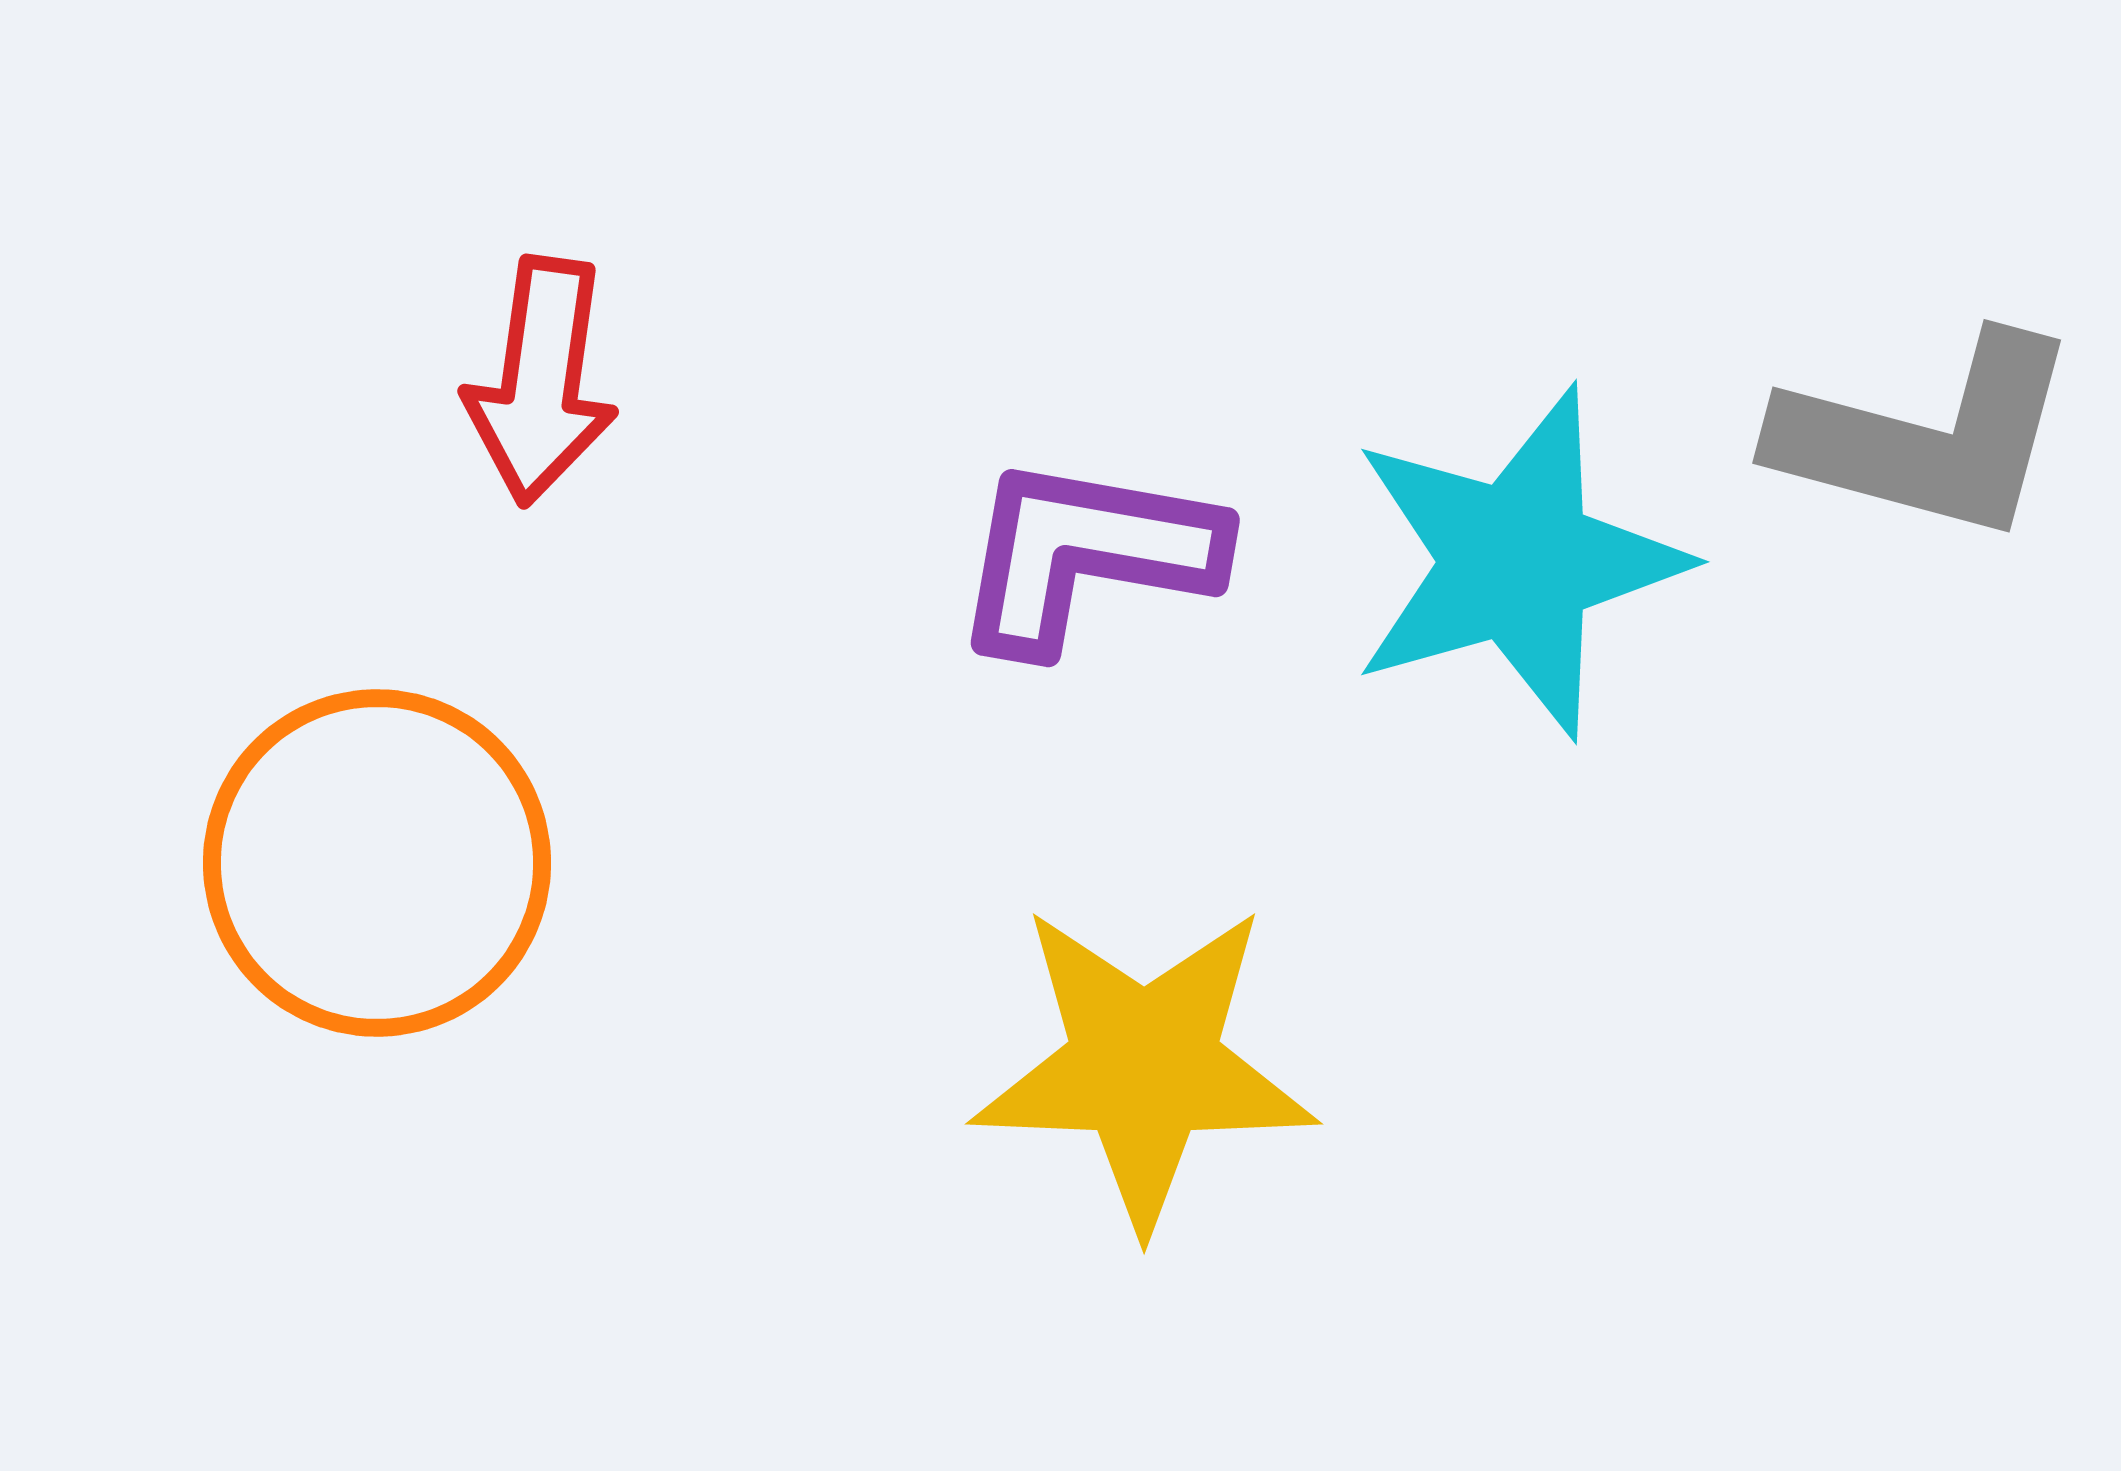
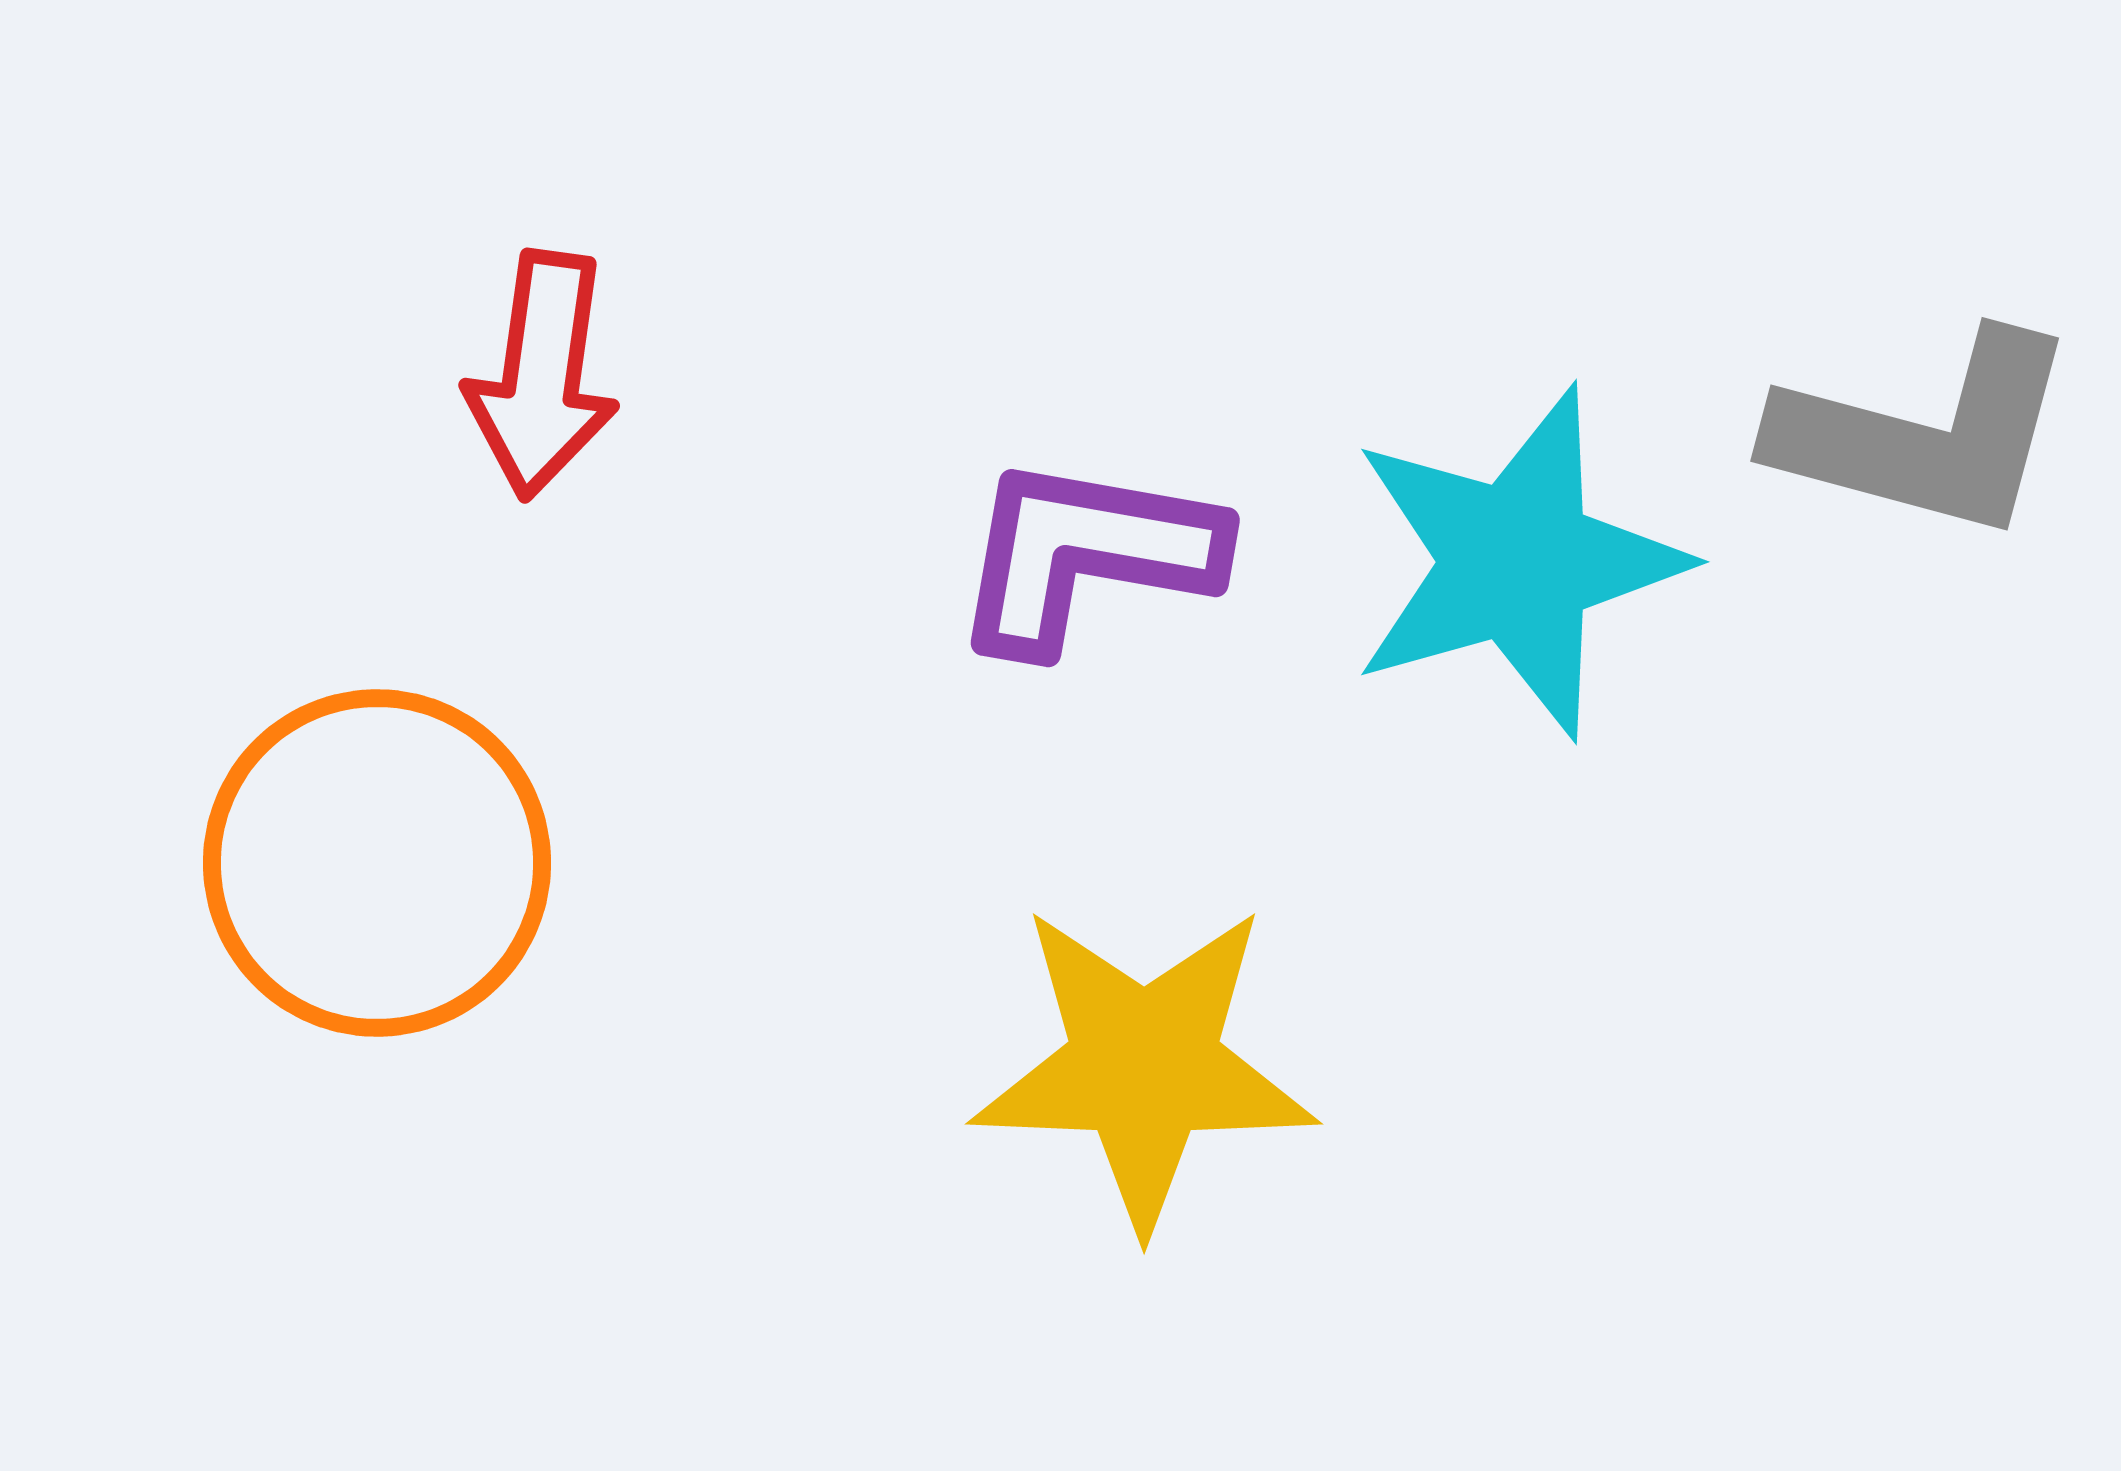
red arrow: moved 1 px right, 6 px up
gray L-shape: moved 2 px left, 2 px up
